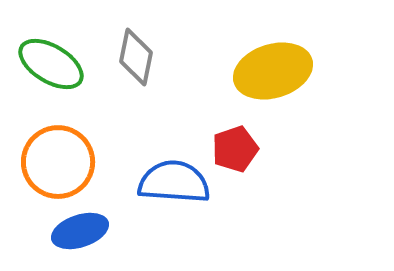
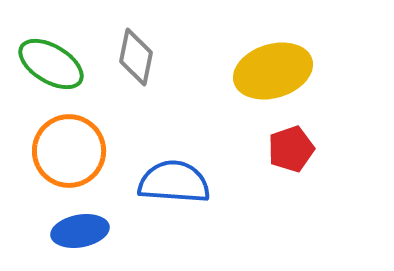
red pentagon: moved 56 px right
orange circle: moved 11 px right, 11 px up
blue ellipse: rotated 8 degrees clockwise
